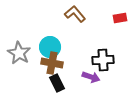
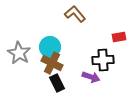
red rectangle: moved 1 px left, 19 px down
brown cross: rotated 15 degrees clockwise
